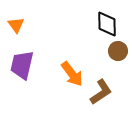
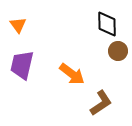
orange triangle: moved 2 px right
orange arrow: rotated 16 degrees counterclockwise
brown L-shape: moved 11 px down
